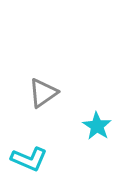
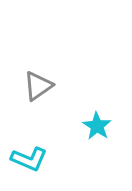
gray triangle: moved 5 px left, 7 px up
